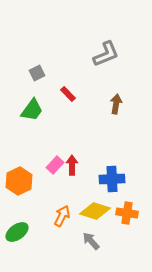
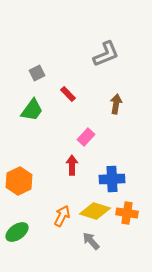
pink rectangle: moved 31 px right, 28 px up
